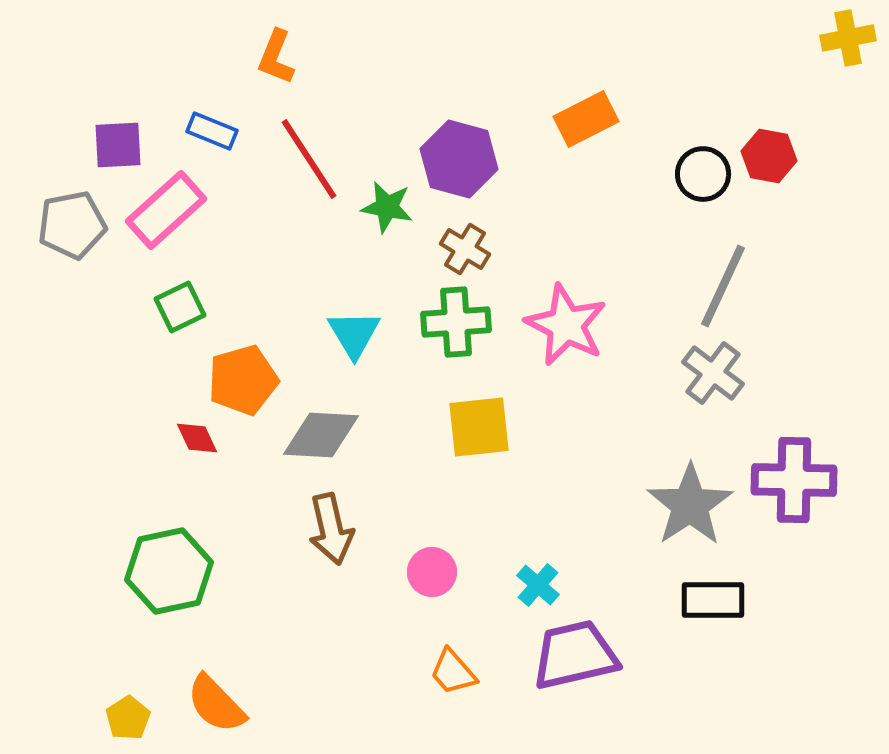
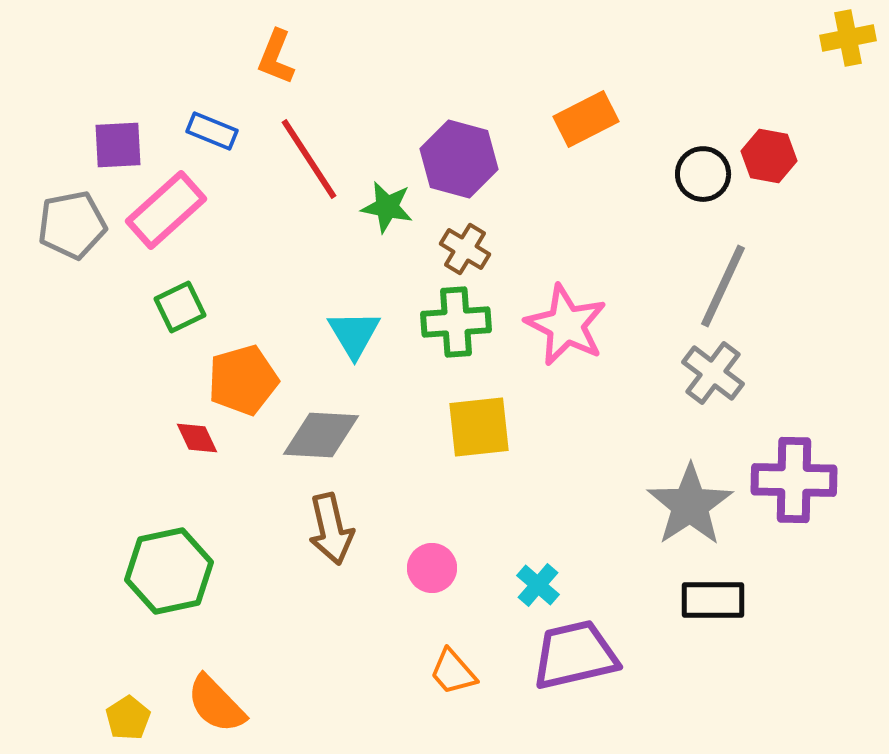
pink circle: moved 4 px up
